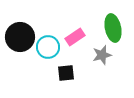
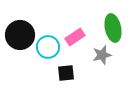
black circle: moved 2 px up
